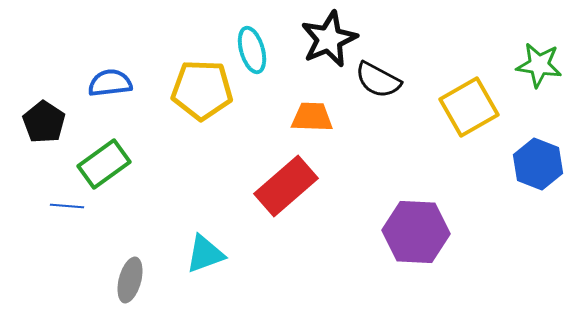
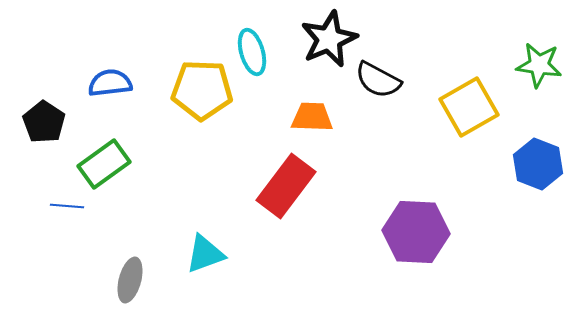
cyan ellipse: moved 2 px down
red rectangle: rotated 12 degrees counterclockwise
